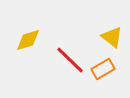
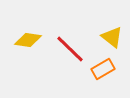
yellow diamond: rotated 24 degrees clockwise
red line: moved 11 px up
